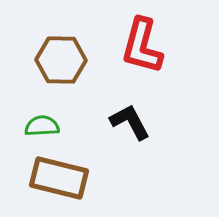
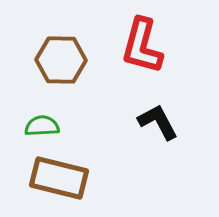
black L-shape: moved 28 px right
